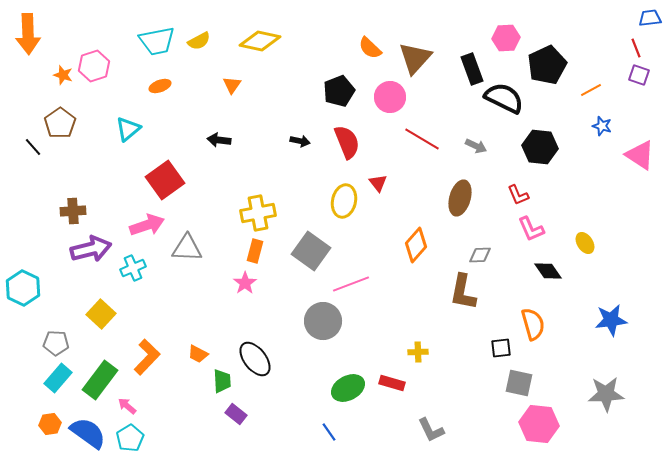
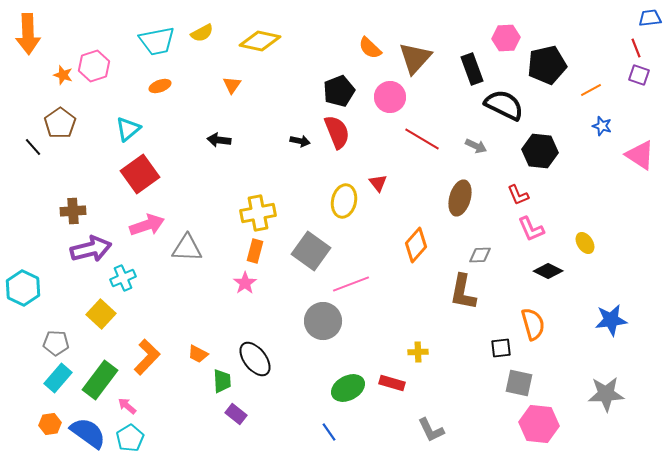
yellow semicircle at (199, 41): moved 3 px right, 8 px up
black pentagon at (547, 65): rotated 12 degrees clockwise
black semicircle at (504, 98): moved 7 px down
red semicircle at (347, 142): moved 10 px left, 10 px up
black hexagon at (540, 147): moved 4 px down
red square at (165, 180): moved 25 px left, 6 px up
cyan cross at (133, 268): moved 10 px left, 10 px down
black diamond at (548, 271): rotated 28 degrees counterclockwise
